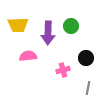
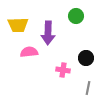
green circle: moved 5 px right, 10 px up
pink semicircle: moved 1 px right, 4 px up
pink cross: rotated 24 degrees clockwise
